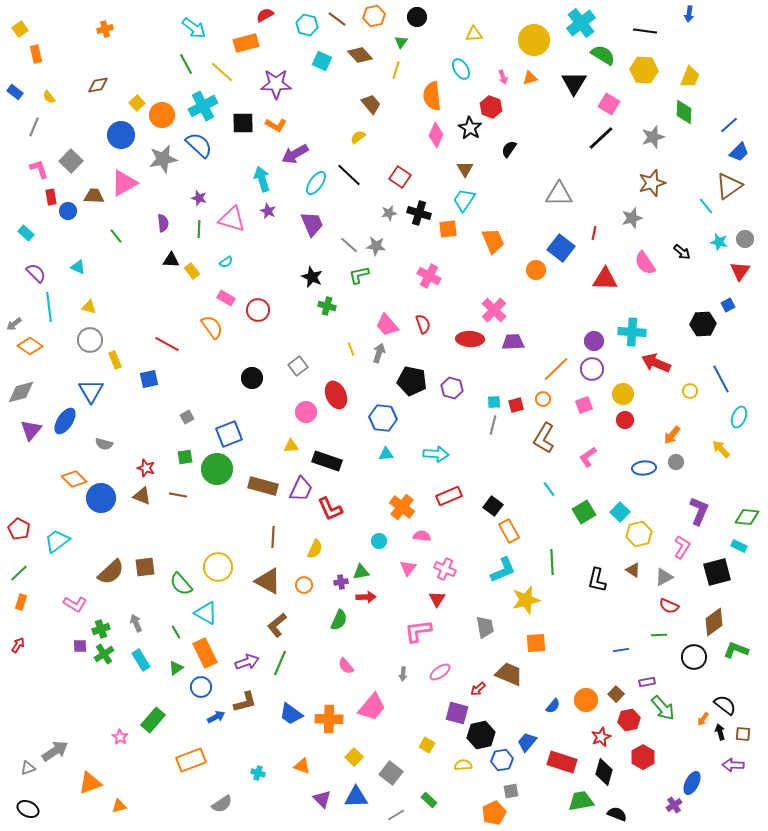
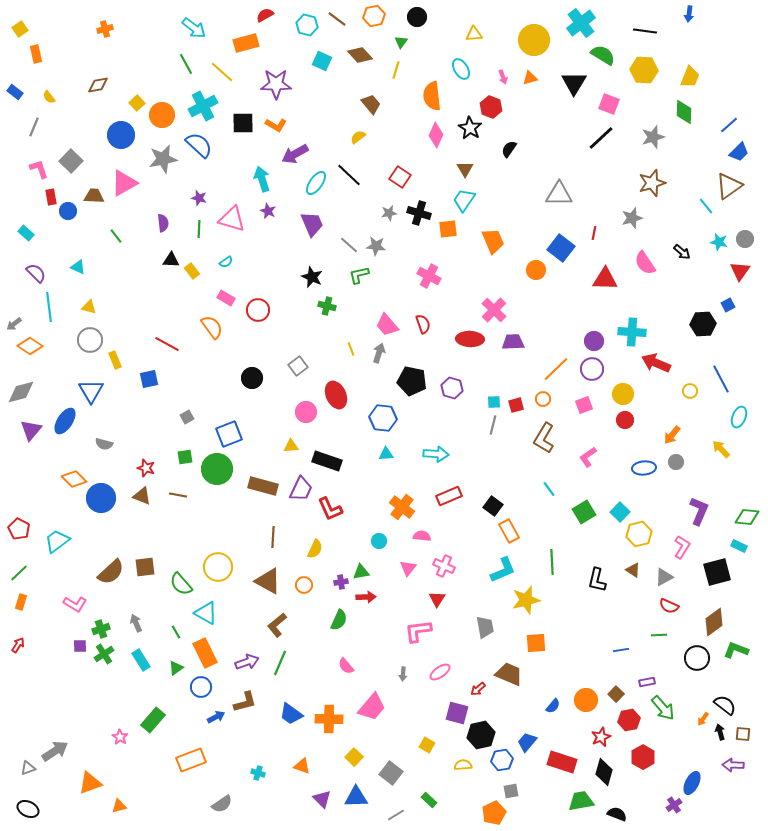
pink square at (609, 104): rotated 10 degrees counterclockwise
pink cross at (445, 569): moved 1 px left, 3 px up
black circle at (694, 657): moved 3 px right, 1 px down
